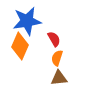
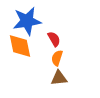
orange diamond: rotated 36 degrees counterclockwise
